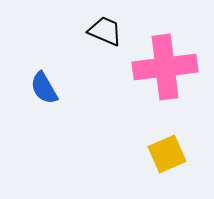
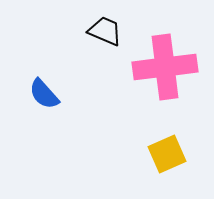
blue semicircle: moved 6 px down; rotated 12 degrees counterclockwise
